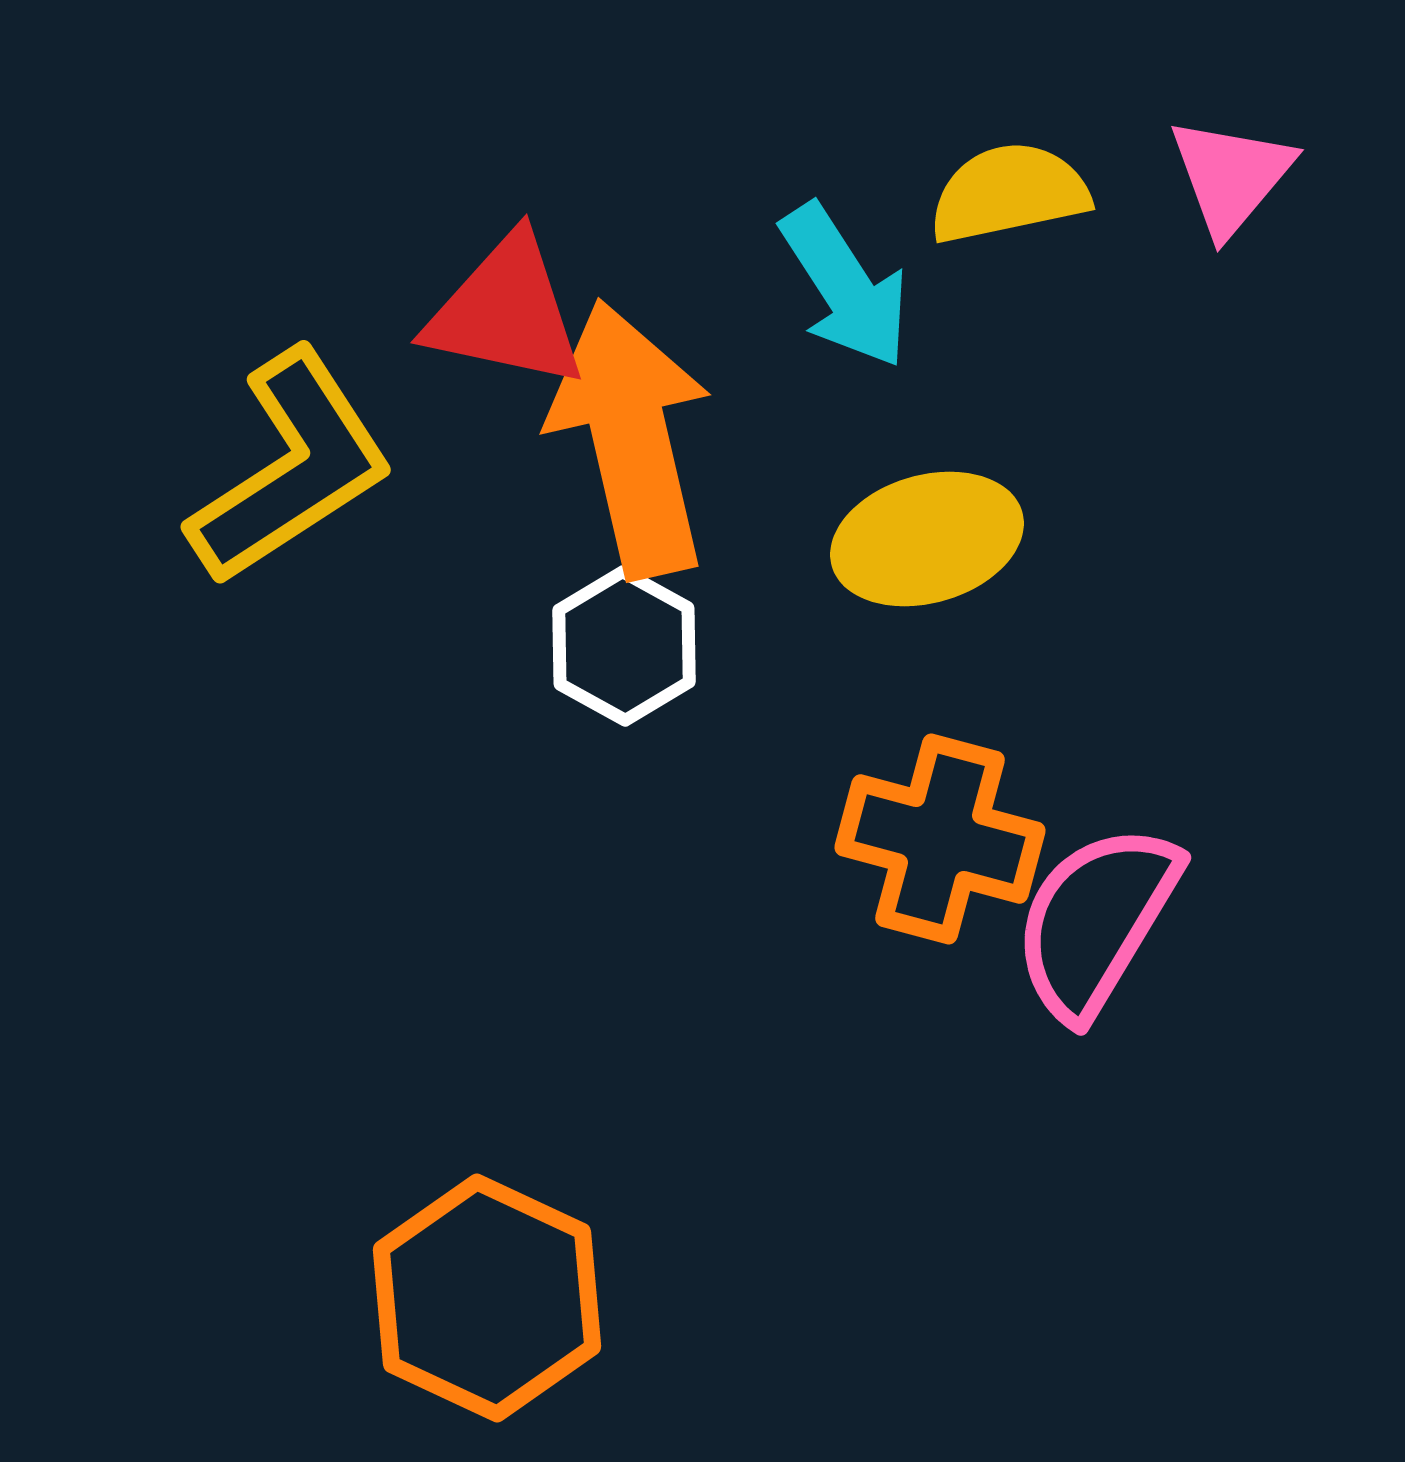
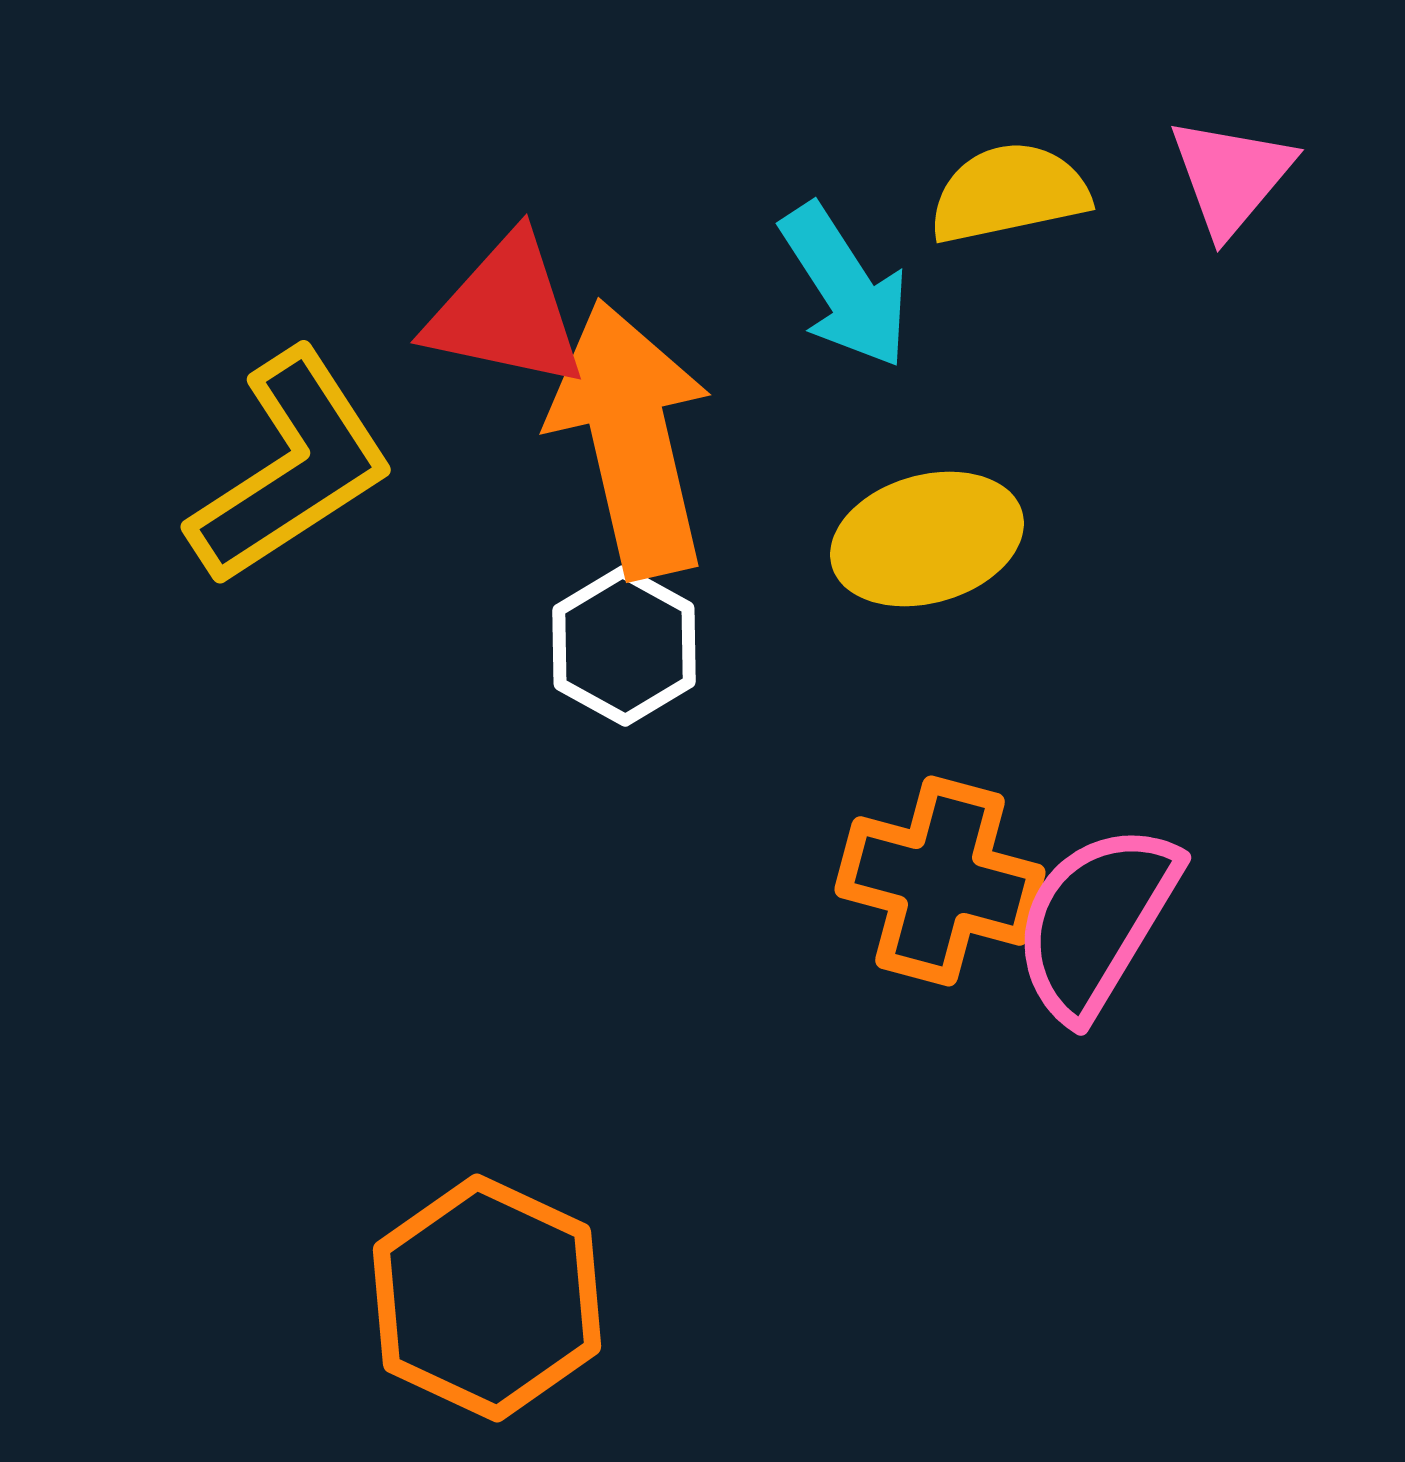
orange cross: moved 42 px down
